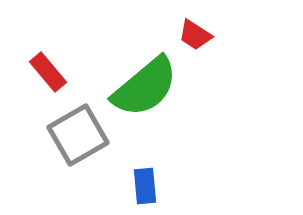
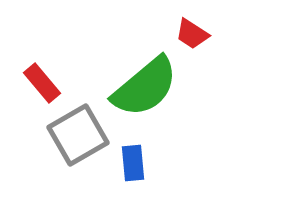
red trapezoid: moved 3 px left, 1 px up
red rectangle: moved 6 px left, 11 px down
blue rectangle: moved 12 px left, 23 px up
